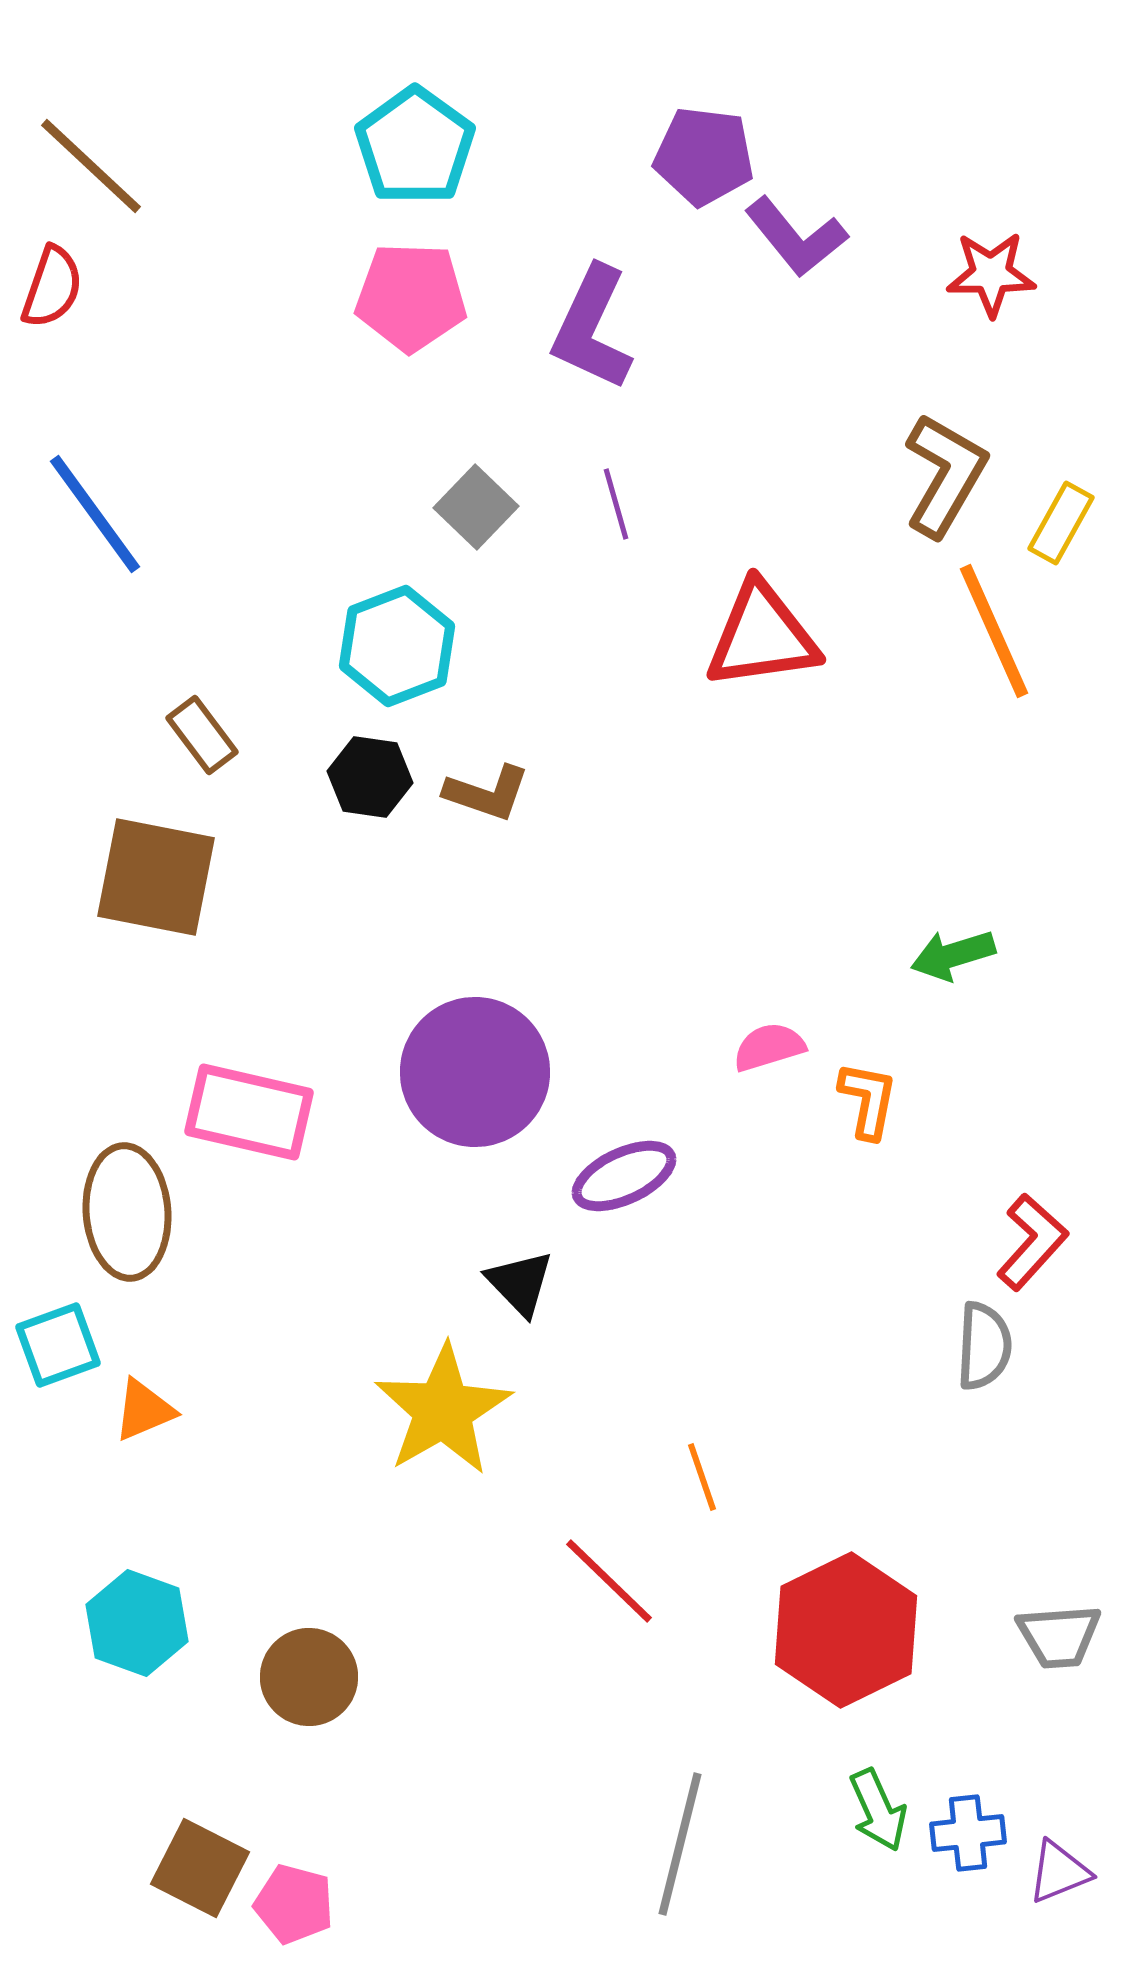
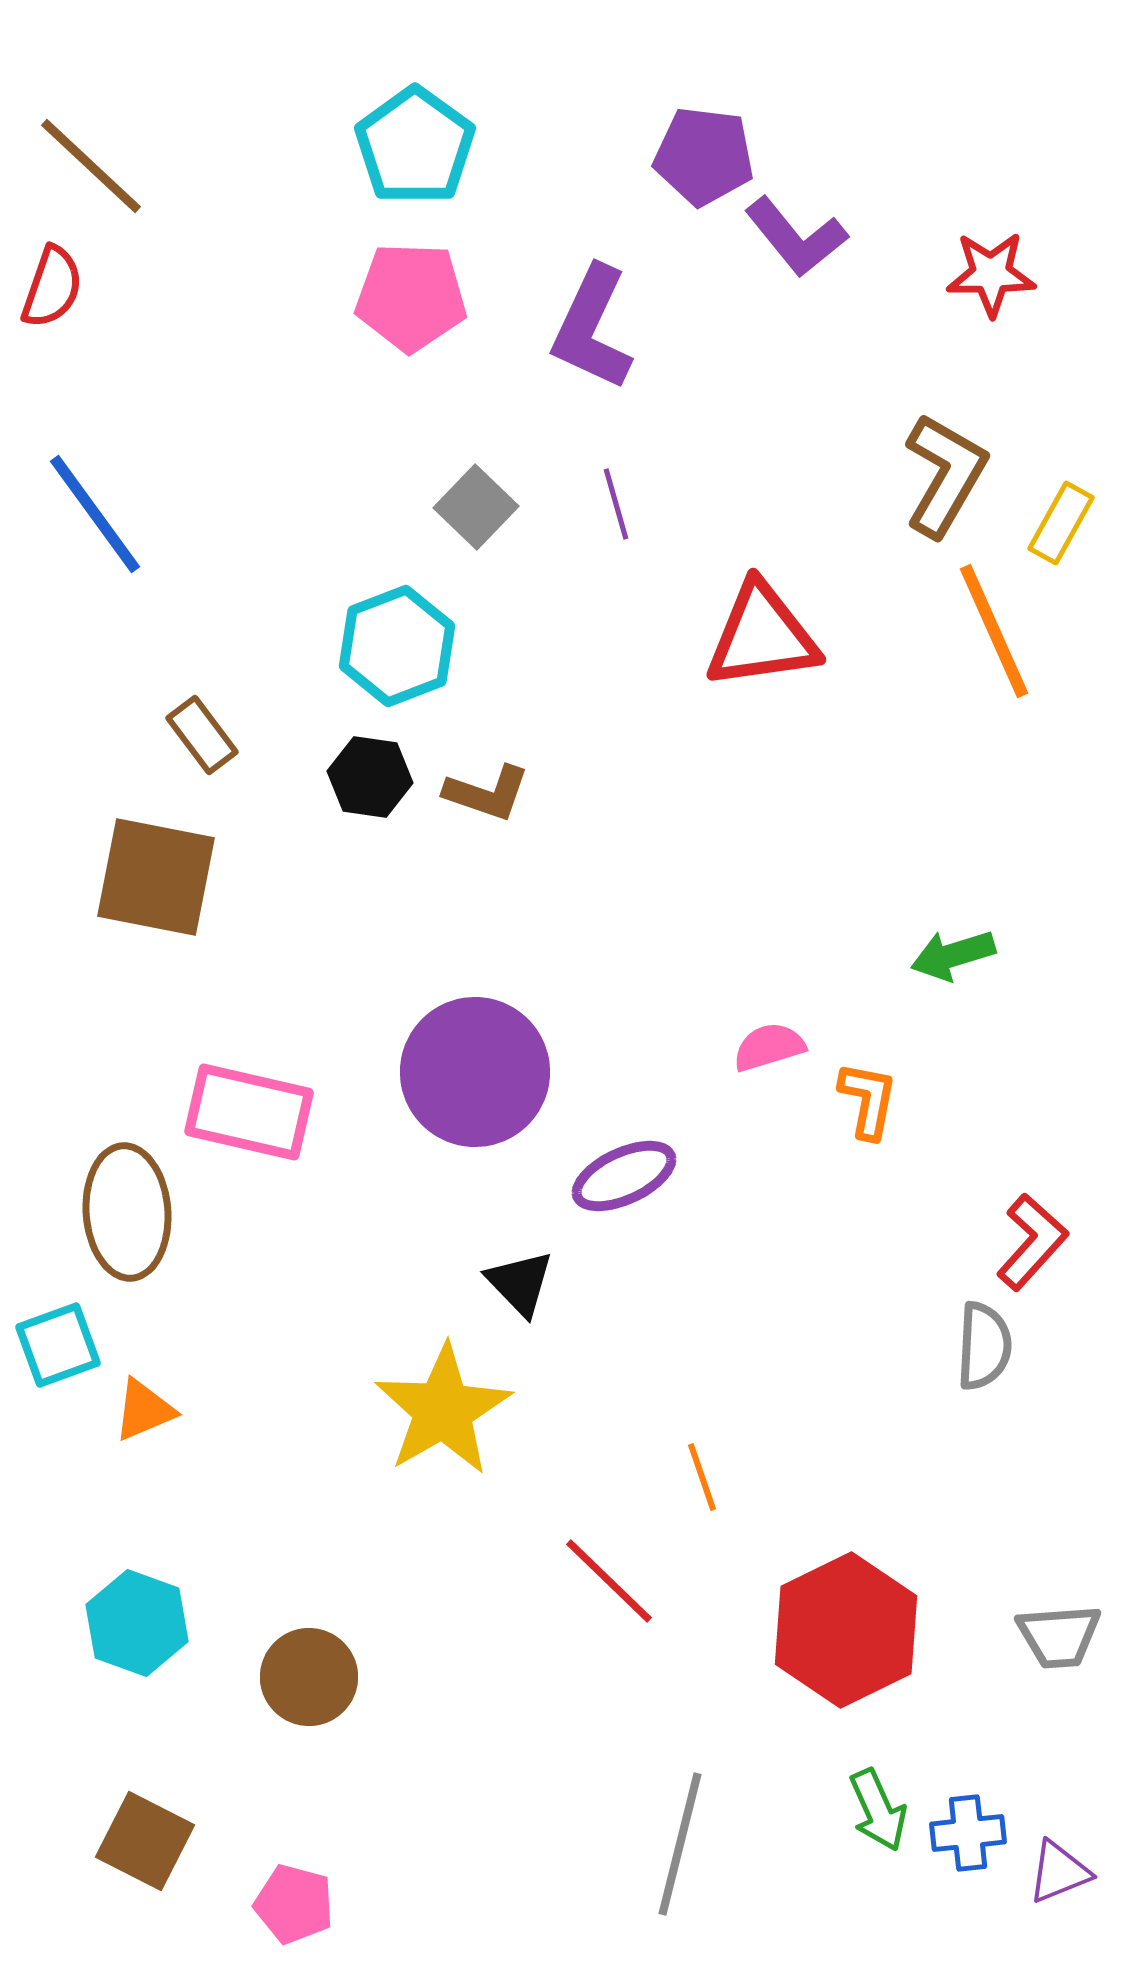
brown square at (200, 1868): moved 55 px left, 27 px up
